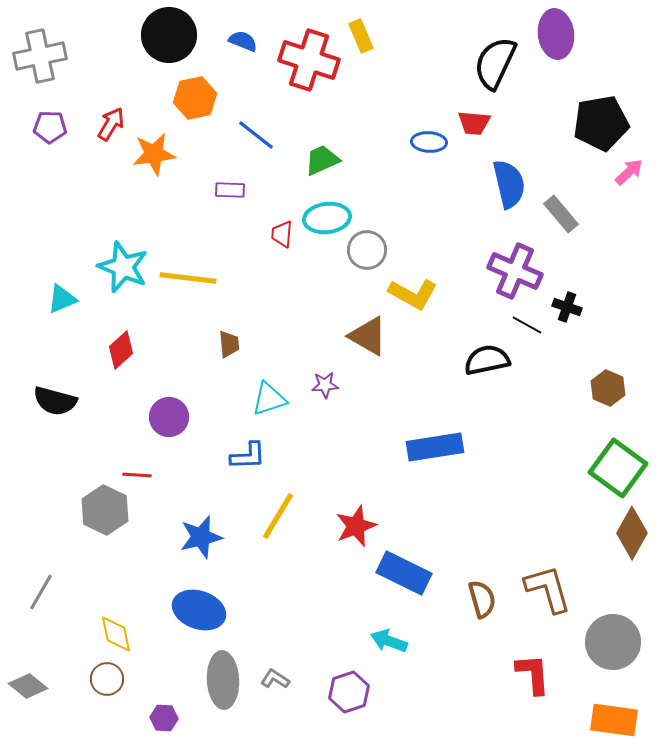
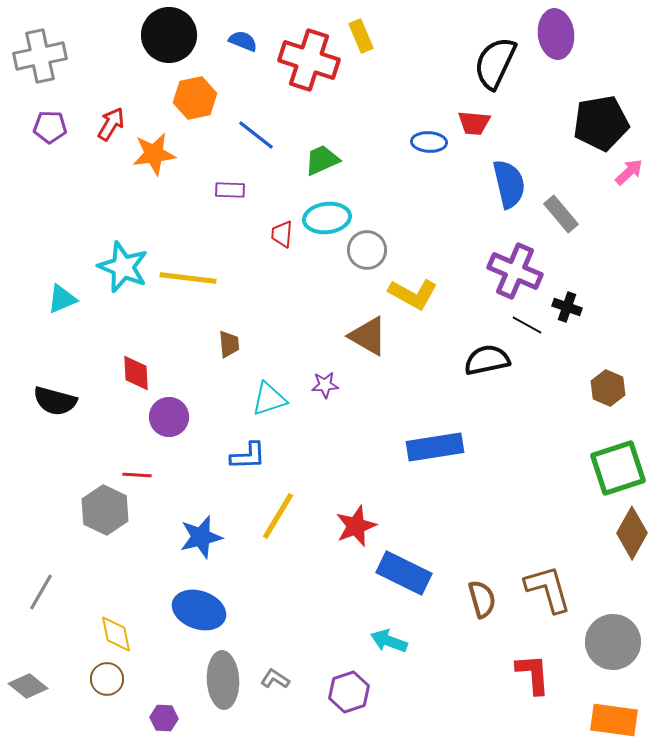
red diamond at (121, 350): moved 15 px right, 23 px down; rotated 51 degrees counterclockwise
green square at (618, 468): rotated 36 degrees clockwise
